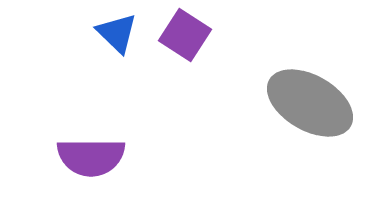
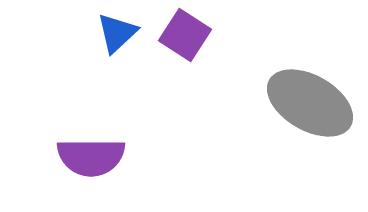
blue triangle: rotated 33 degrees clockwise
